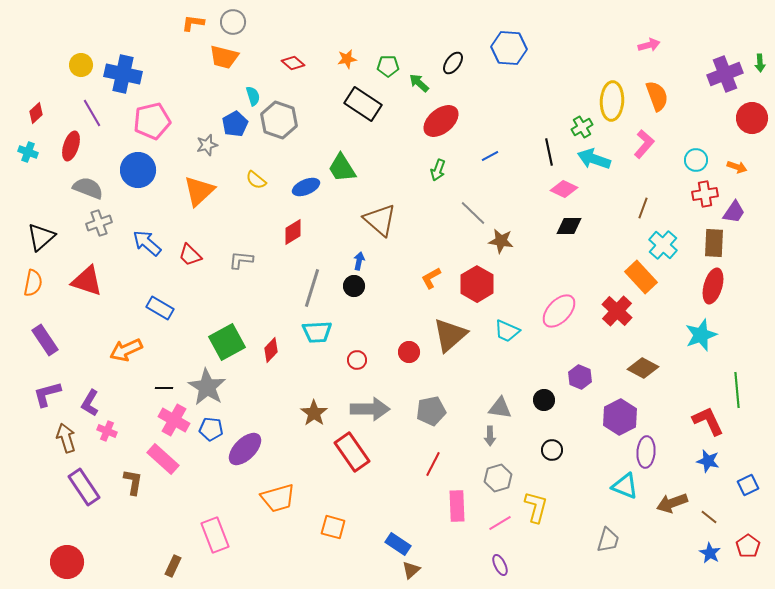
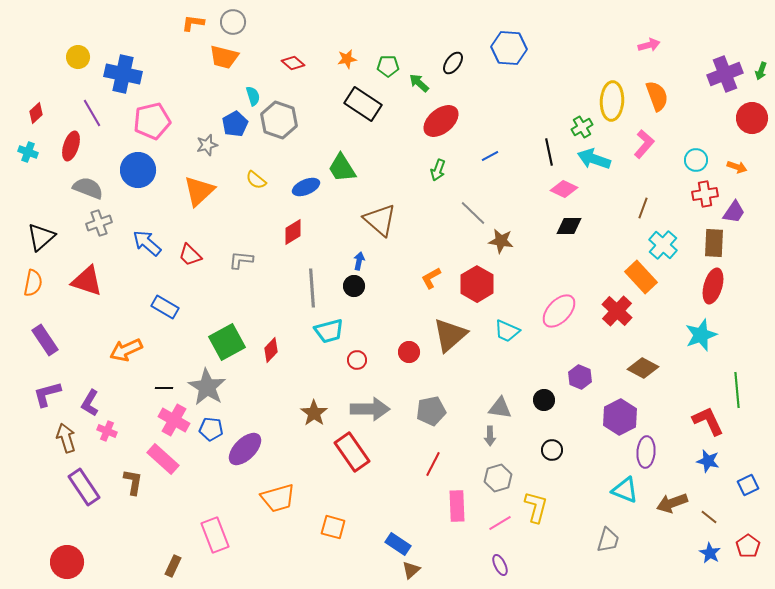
green arrow at (760, 63): moved 1 px right, 8 px down; rotated 24 degrees clockwise
yellow circle at (81, 65): moved 3 px left, 8 px up
gray line at (312, 288): rotated 21 degrees counterclockwise
blue rectangle at (160, 308): moved 5 px right, 1 px up
cyan trapezoid at (317, 332): moved 12 px right, 1 px up; rotated 12 degrees counterclockwise
cyan triangle at (625, 486): moved 4 px down
